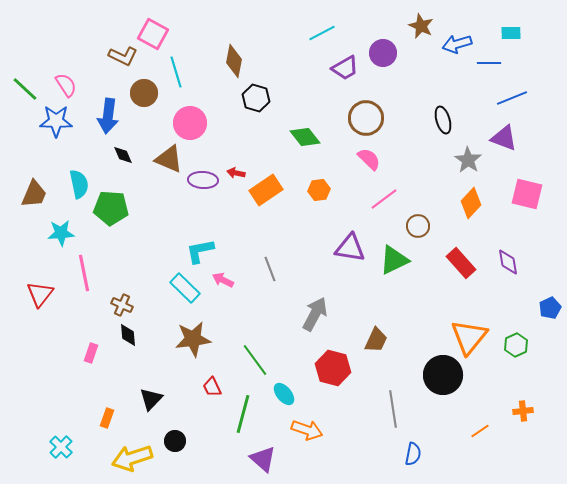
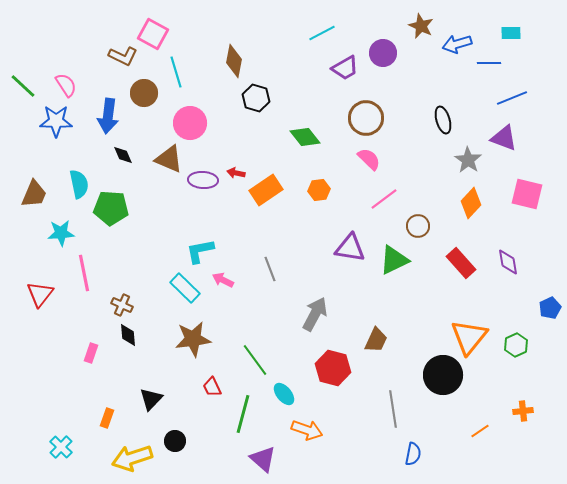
green line at (25, 89): moved 2 px left, 3 px up
